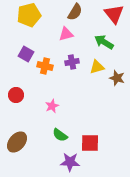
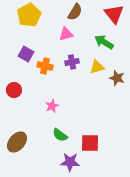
yellow pentagon: rotated 15 degrees counterclockwise
red circle: moved 2 px left, 5 px up
